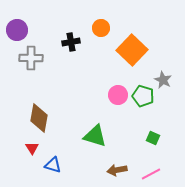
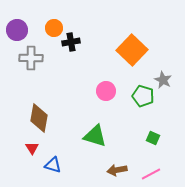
orange circle: moved 47 px left
pink circle: moved 12 px left, 4 px up
